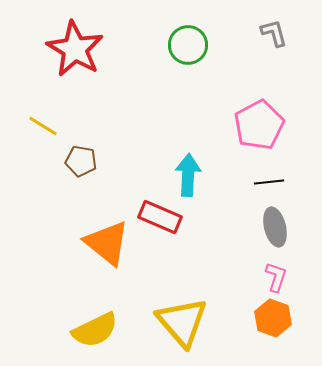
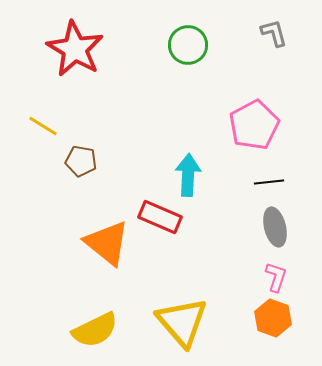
pink pentagon: moved 5 px left
